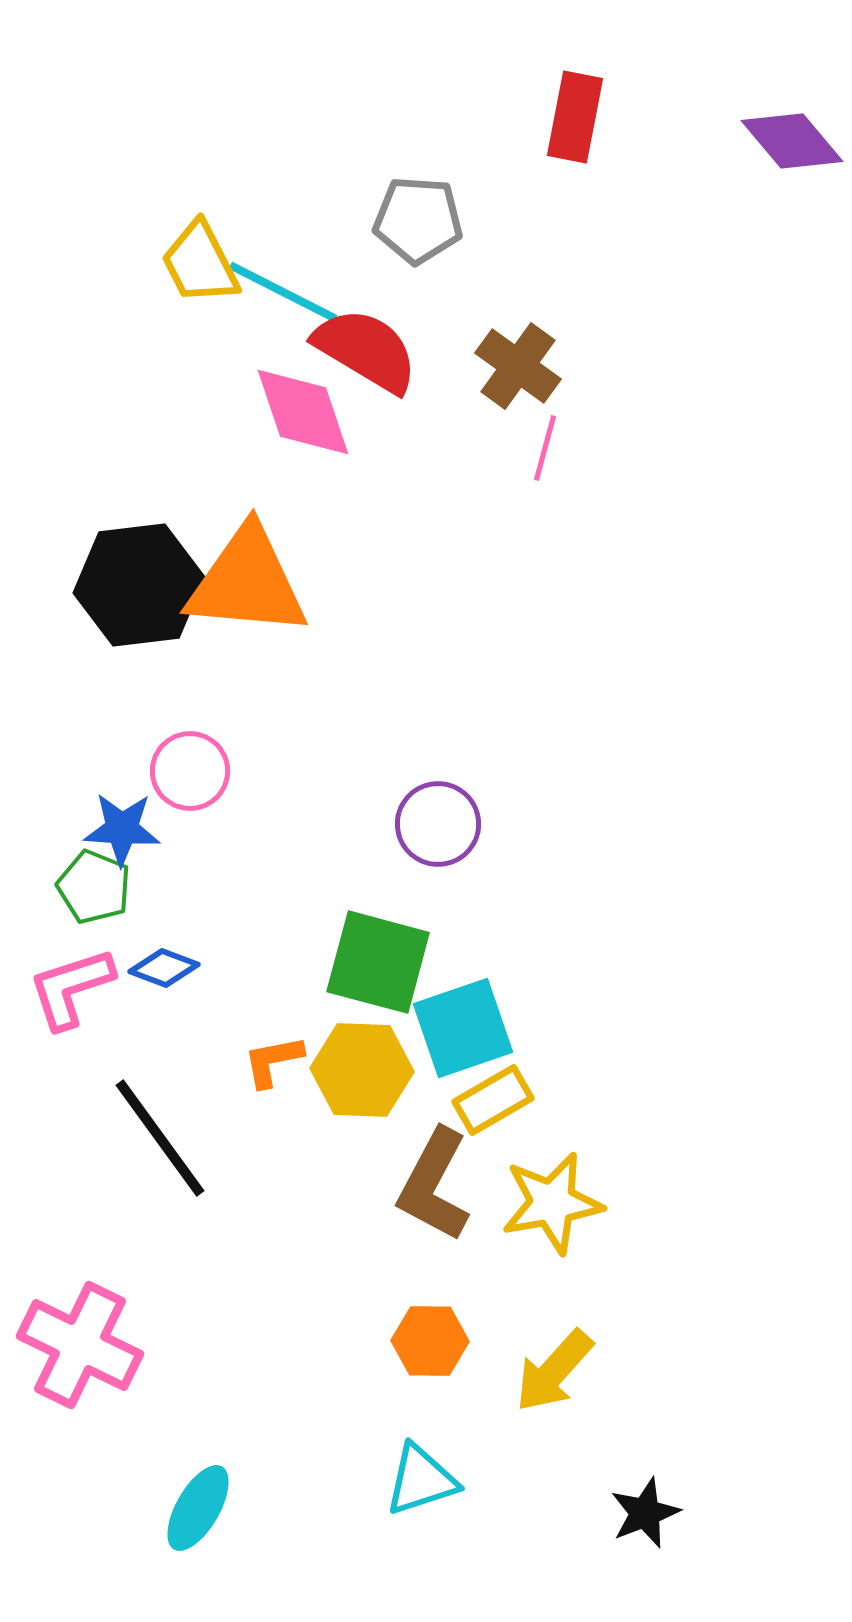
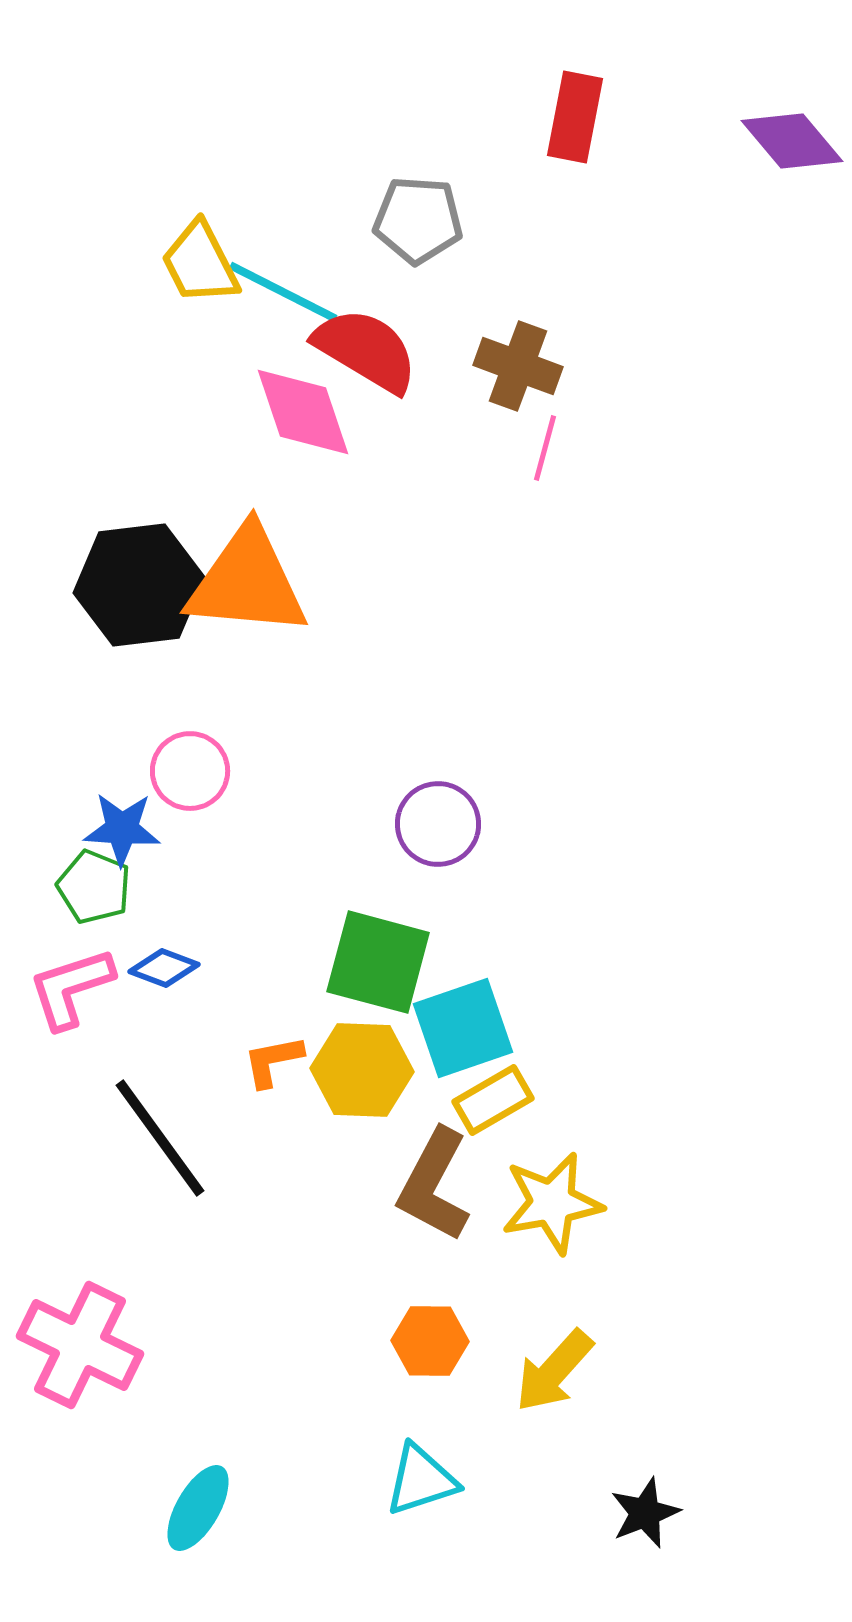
brown cross: rotated 16 degrees counterclockwise
